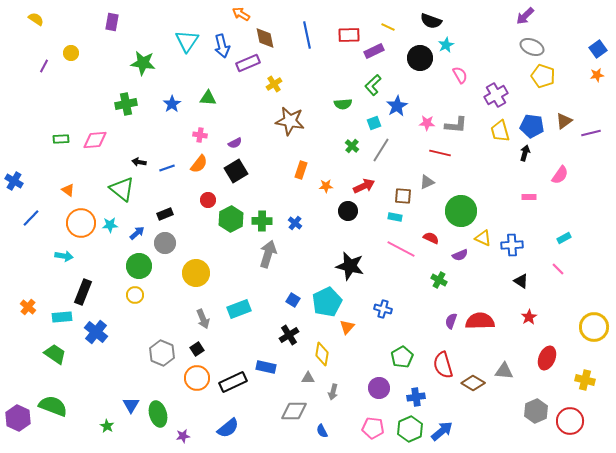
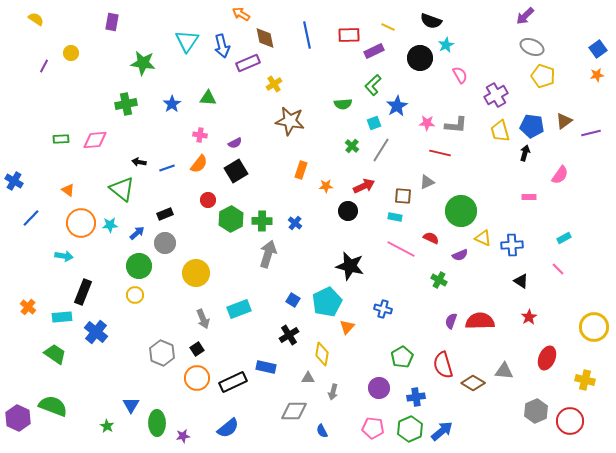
green ellipse at (158, 414): moved 1 px left, 9 px down; rotated 15 degrees clockwise
